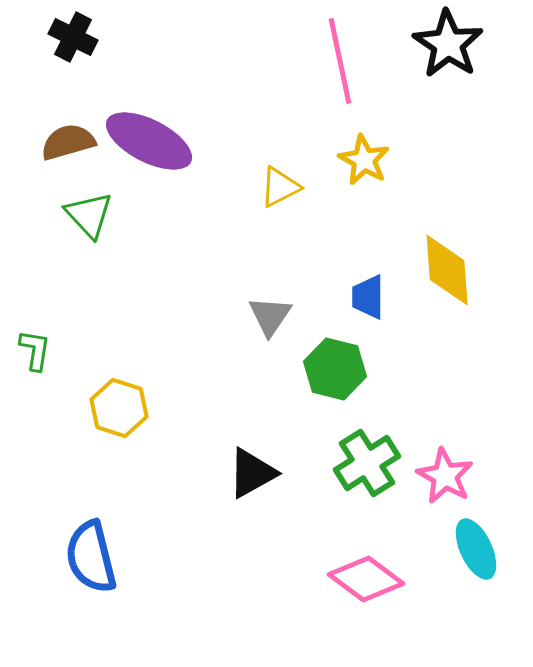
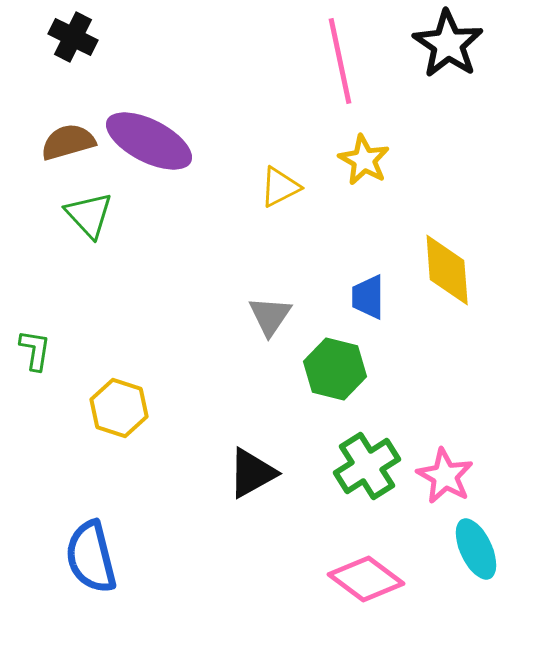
green cross: moved 3 px down
